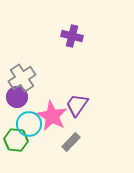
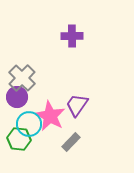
purple cross: rotated 15 degrees counterclockwise
gray cross: rotated 12 degrees counterclockwise
pink star: moved 2 px left
green hexagon: moved 3 px right, 1 px up
